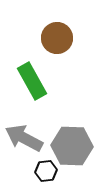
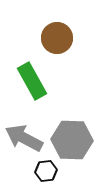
gray hexagon: moved 6 px up
